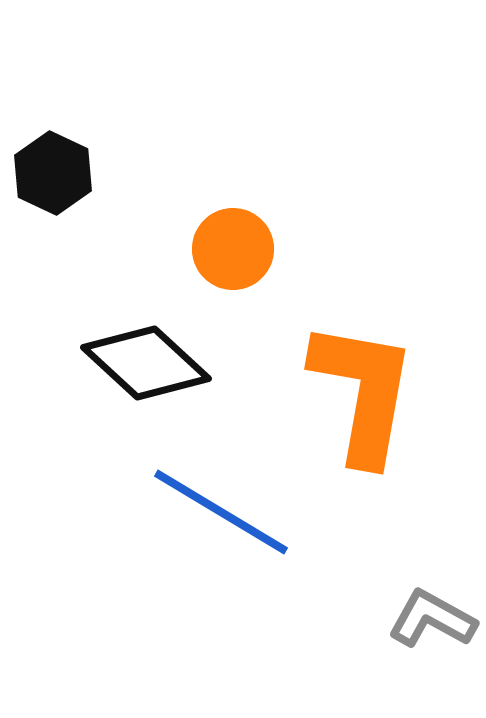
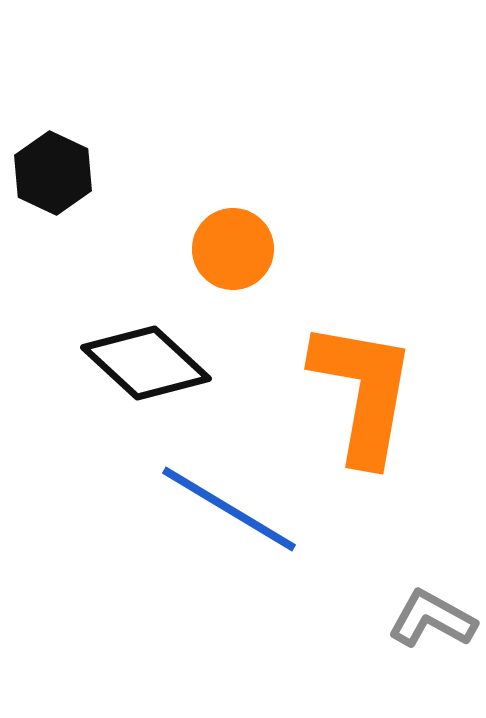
blue line: moved 8 px right, 3 px up
